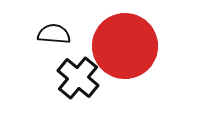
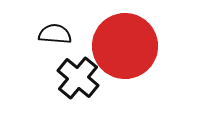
black semicircle: moved 1 px right
